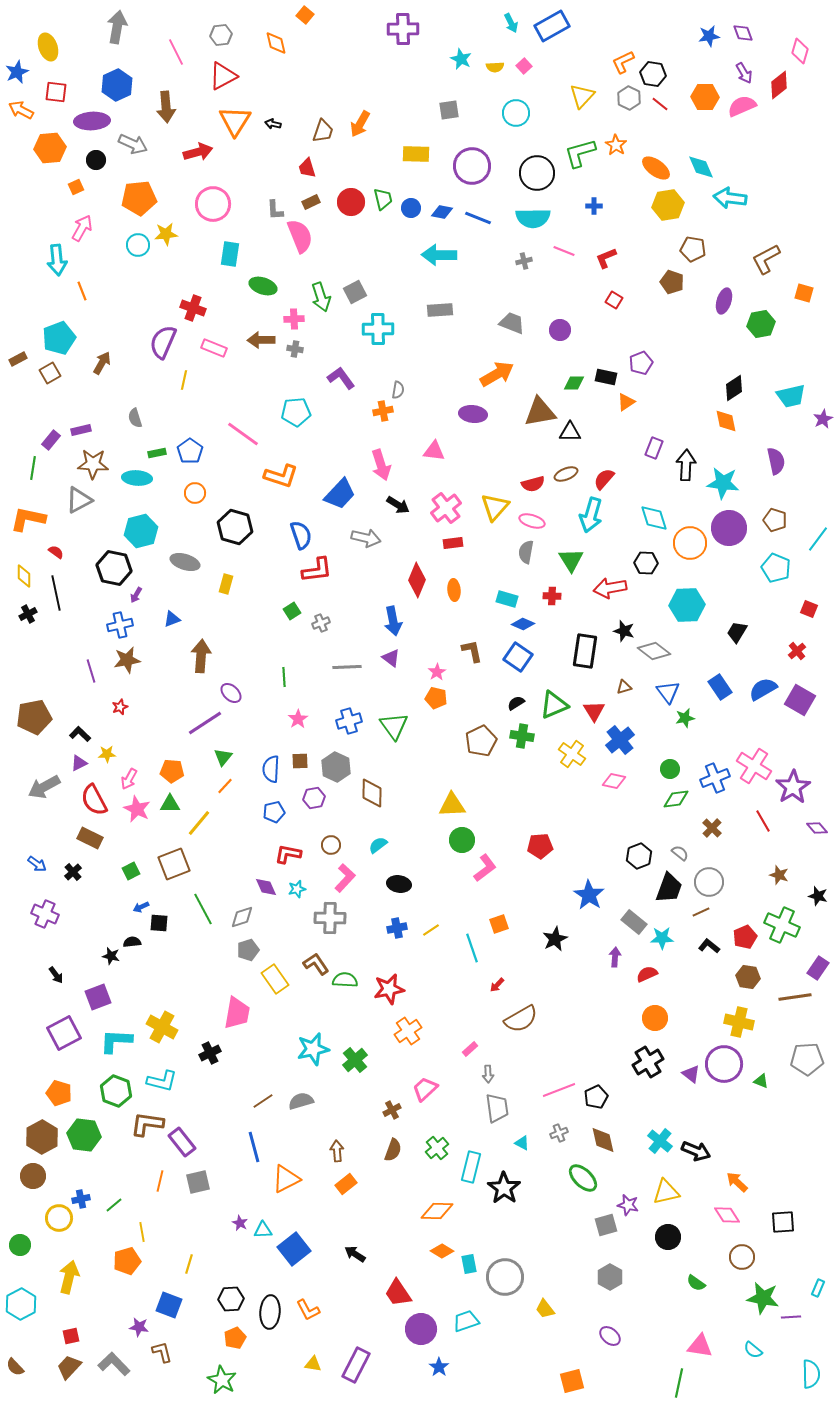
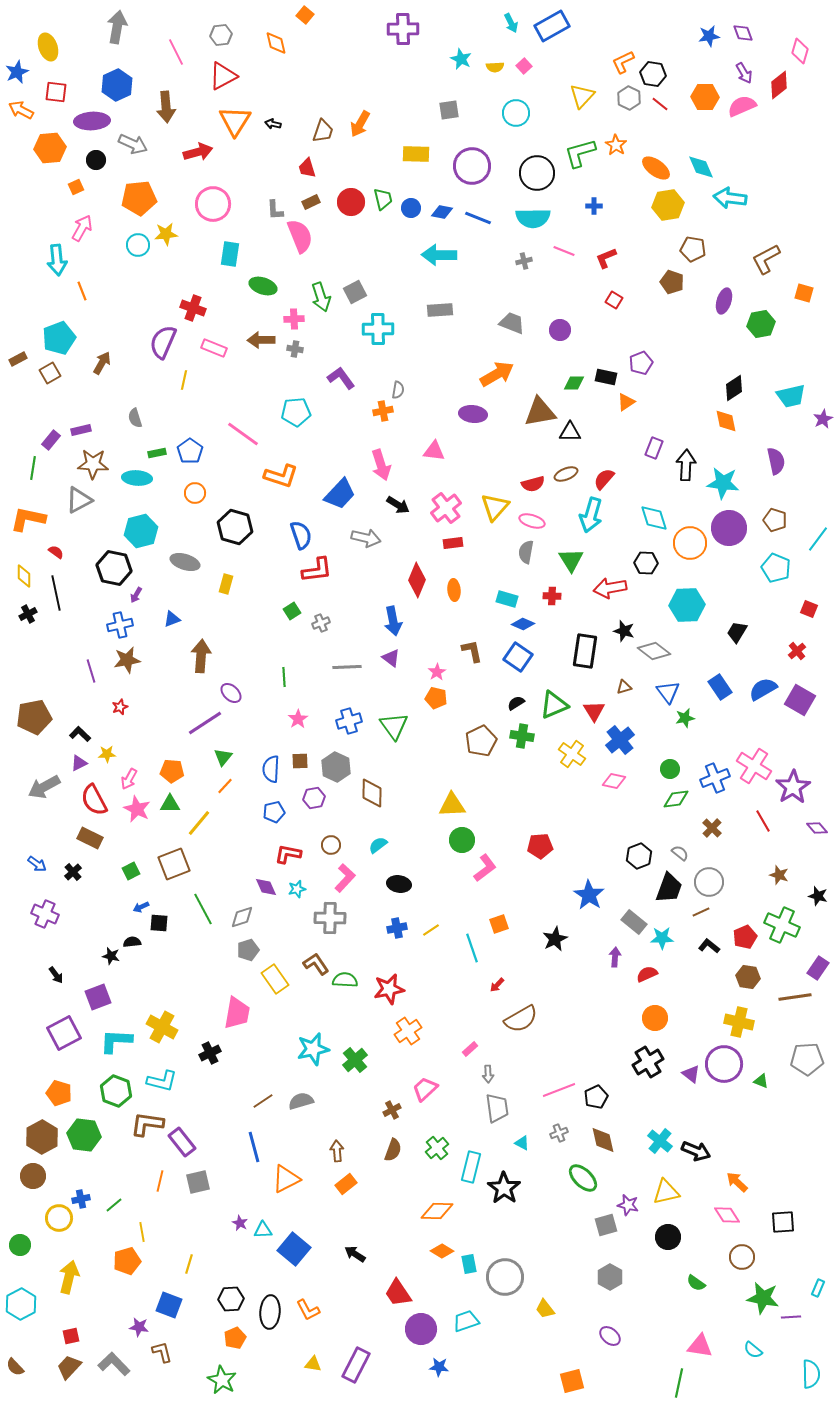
blue square at (294, 1249): rotated 12 degrees counterclockwise
blue star at (439, 1367): rotated 30 degrees counterclockwise
